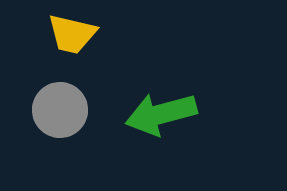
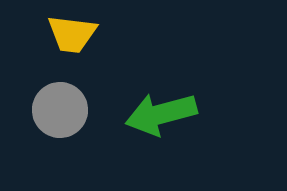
yellow trapezoid: rotated 6 degrees counterclockwise
